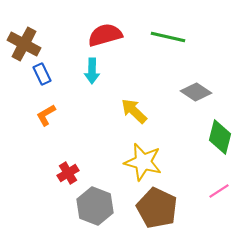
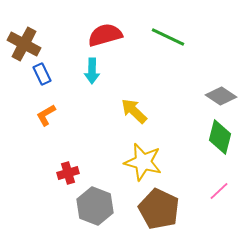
green line: rotated 12 degrees clockwise
gray diamond: moved 25 px right, 4 px down
red cross: rotated 15 degrees clockwise
pink line: rotated 10 degrees counterclockwise
brown pentagon: moved 2 px right, 1 px down
